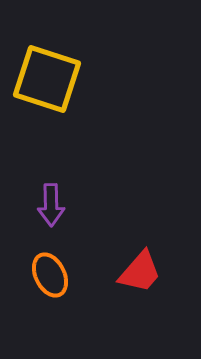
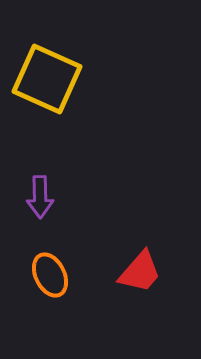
yellow square: rotated 6 degrees clockwise
purple arrow: moved 11 px left, 8 px up
